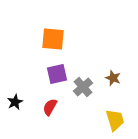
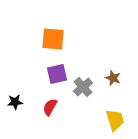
black star: rotated 21 degrees clockwise
